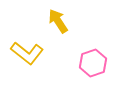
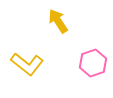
yellow L-shape: moved 11 px down
